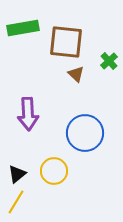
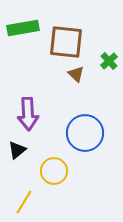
black triangle: moved 24 px up
yellow line: moved 8 px right
